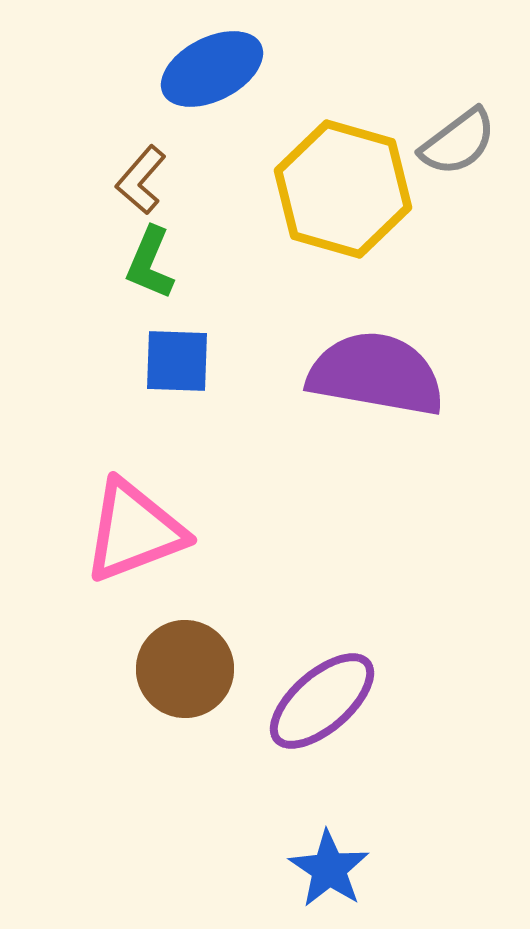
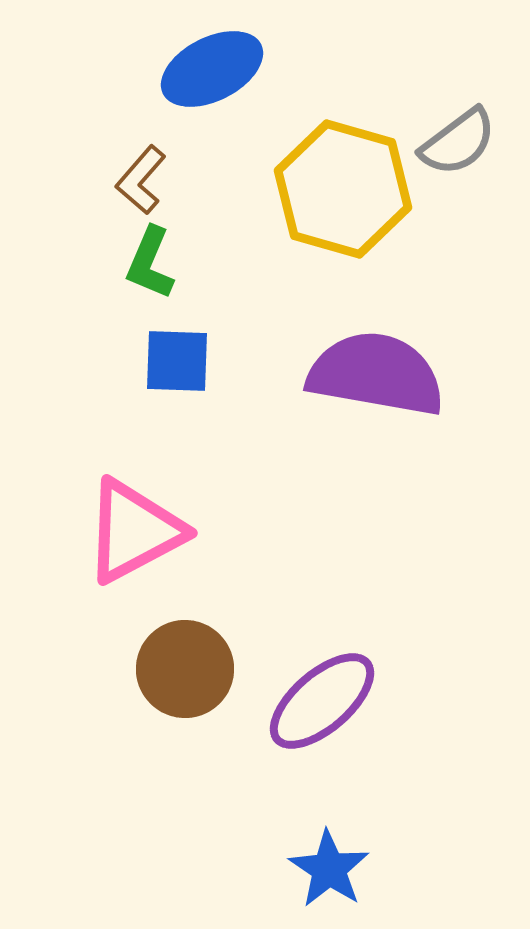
pink triangle: rotated 7 degrees counterclockwise
